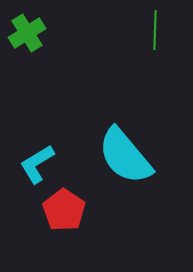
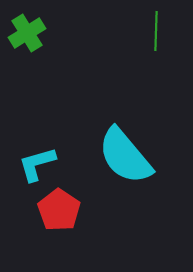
green line: moved 1 px right, 1 px down
cyan L-shape: rotated 15 degrees clockwise
red pentagon: moved 5 px left
